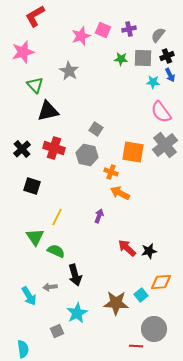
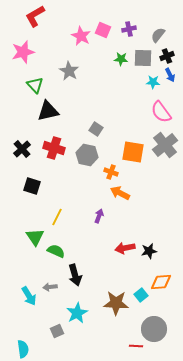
pink star at (81, 36): rotated 24 degrees counterclockwise
red arrow at (127, 248): moved 2 px left; rotated 54 degrees counterclockwise
